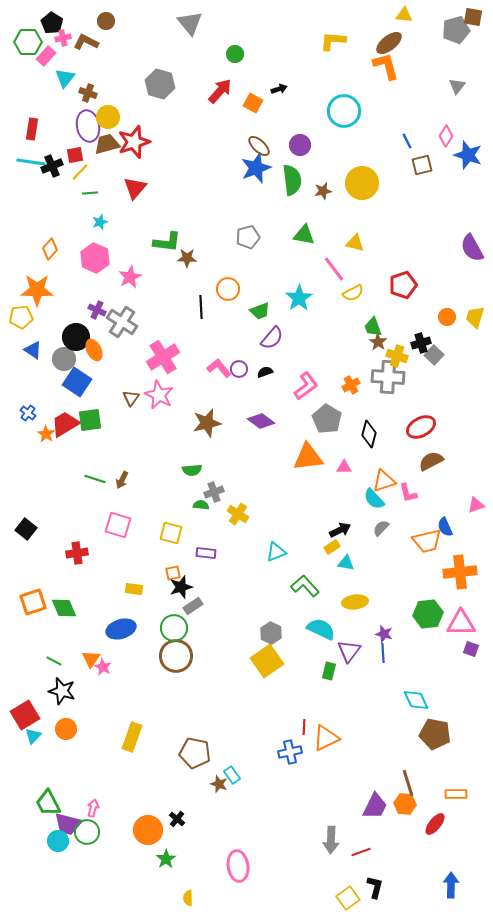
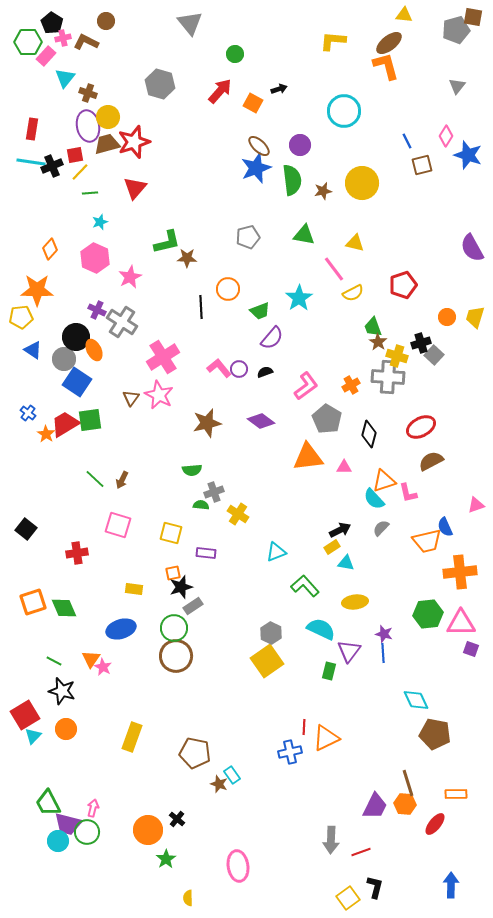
green L-shape at (167, 242): rotated 20 degrees counterclockwise
green line at (95, 479): rotated 25 degrees clockwise
